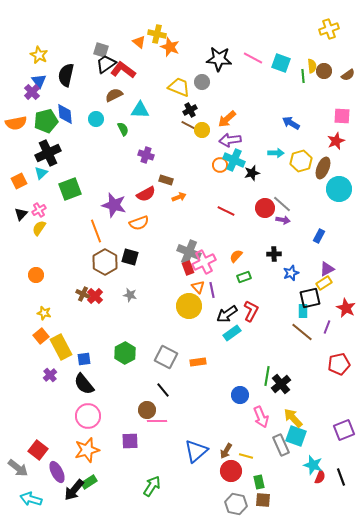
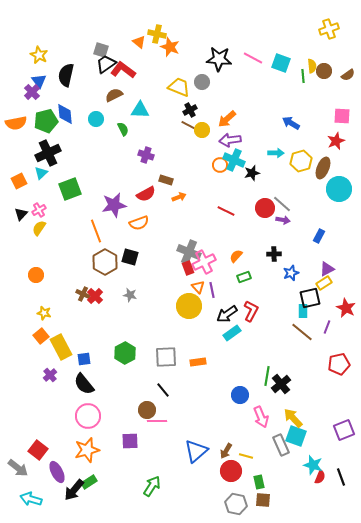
purple star at (114, 205): rotated 25 degrees counterclockwise
gray square at (166, 357): rotated 30 degrees counterclockwise
